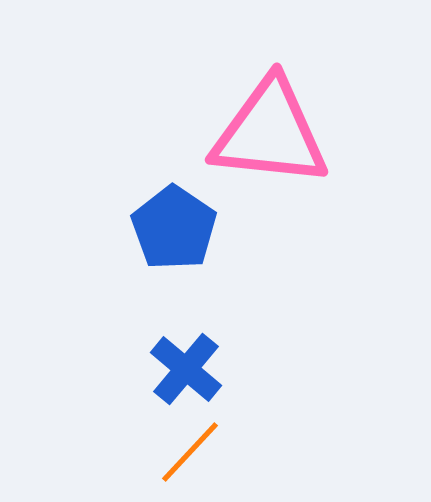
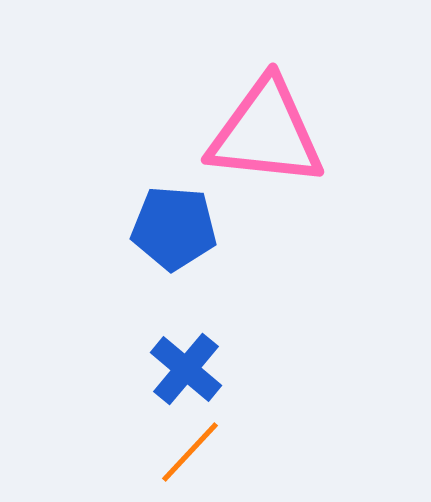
pink triangle: moved 4 px left
blue pentagon: rotated 30 degrees counterclockwise
